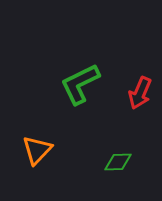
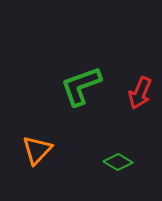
green L-shape: moved 1 px right, 2 px down; rotated 6 degrees clockwise
green diamond: rotated 32 degrees clockwise
